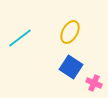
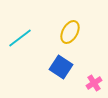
blue square: moved 10 px left
pink cross: rotated 35 degrees clockwise
